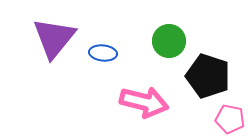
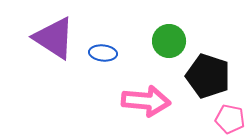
purple triangle: rotated 36 degrees counterclockwise
pink arrow: moved 2 px right, 1 px up; rotated 9 degrees counterclockwise
